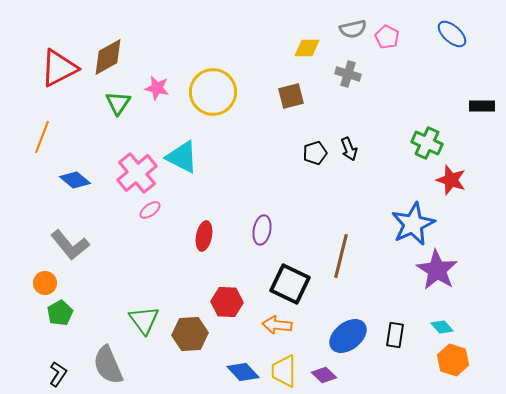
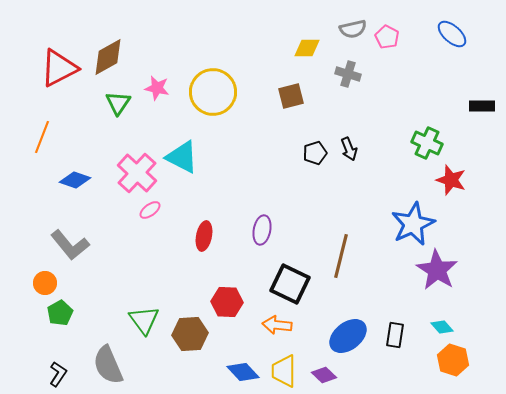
pink cross at (137, 173): rotated 9 degrees counterclockwise
blue diamond at (75, 180): rotated 20 degrees counterclockwise
